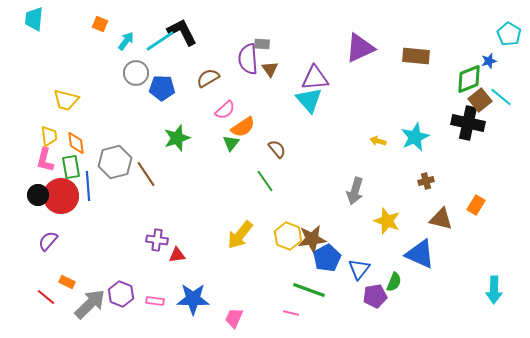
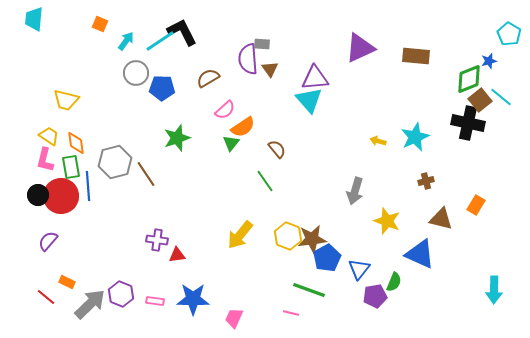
yellow trapezoid at (49, 136): rotated 50 degrees counterclockwise
